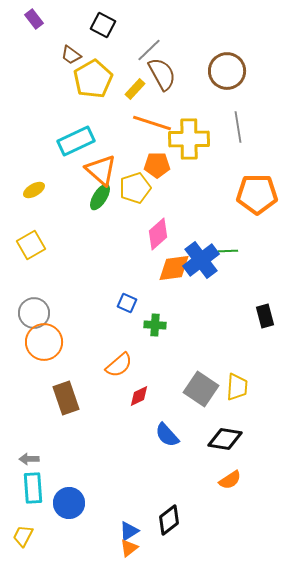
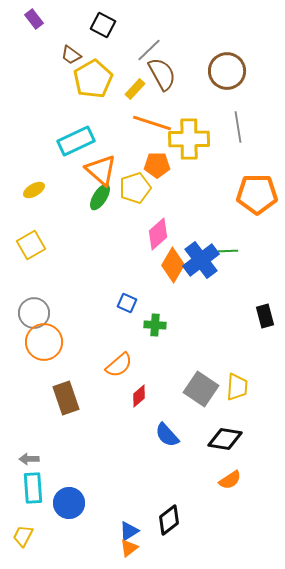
orange diamond at (174, 268): moved 1 px left, 3 px up; rotated 52 degrees counterclockwise
red diamond at (139, 396): rotated 15 degrees counterclockwise
